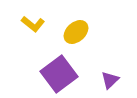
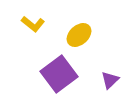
yellow ellipse: moved 3 px right, 3 px down
